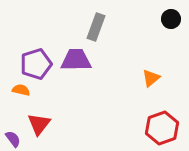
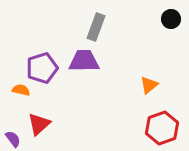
purple trapezoid: moved 8 px right, 1 px down
purple pentagon: moved 6 px right, 4 px down
orange triangle: moved 2 px left, 7 px down
red triangle: rotated 10 degrees clockwise
